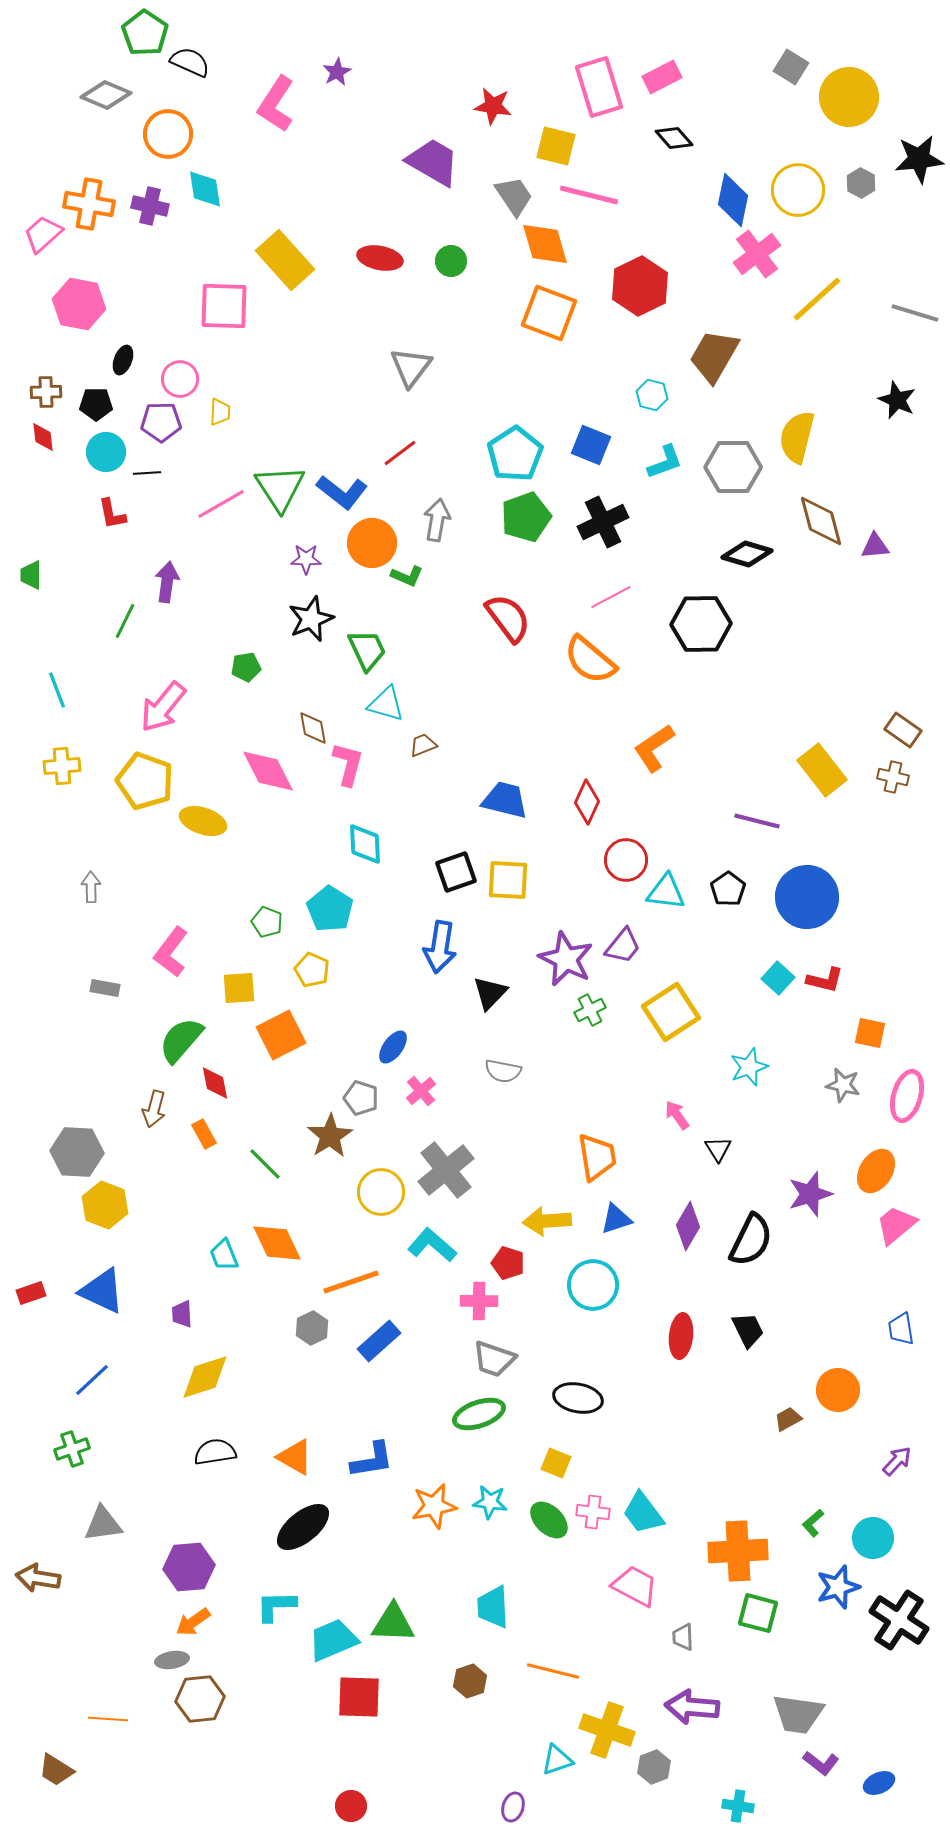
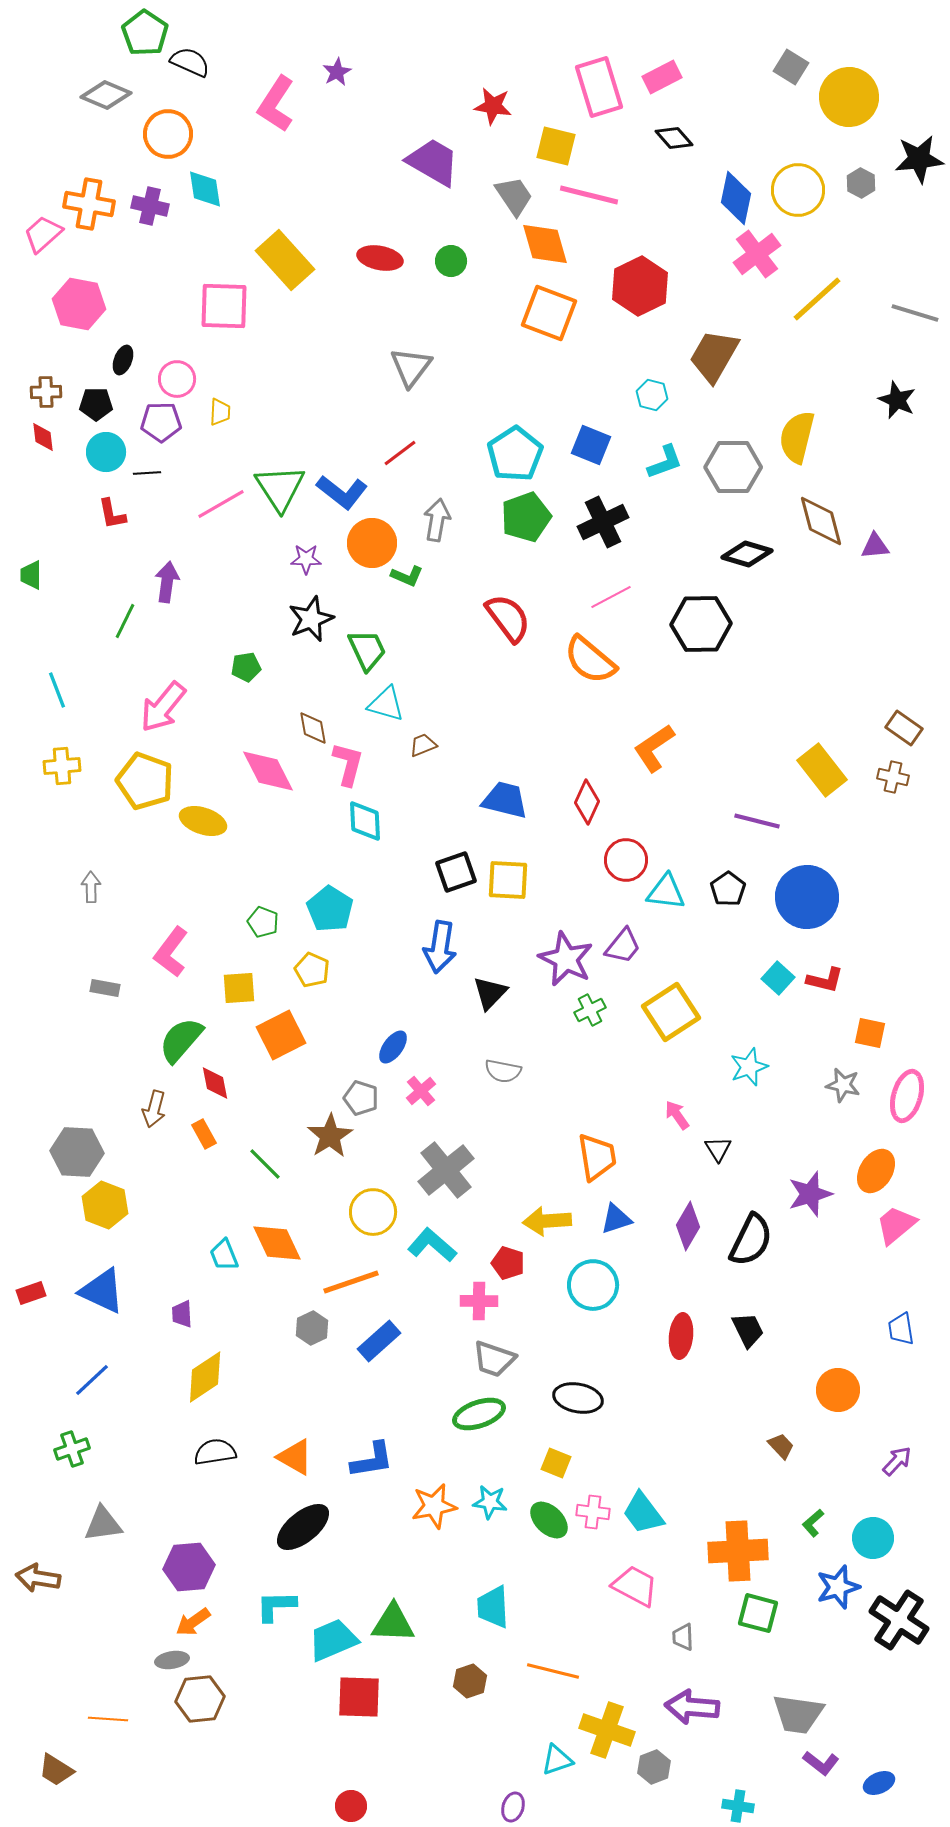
blue diamond at (733, 200): moved 3 px right, 2 px up
pink circle at (180, 379): moved 3 px left
brown rectangle at (903, 730): moved 1 px right, 2 px up
cyan diamond at (365, 844): moved 23 px up
green pentagon at (267, 922): moved 4 px left
yellow circle at (381, 1192): moved 8 px left, 20 px down
yellow diamond at (205, 1377): rotated 16 degrees counterclockwise
brown trapezoid at (788, 1419): moved 7 px left, 27 px down; rotated 76 degrees clockwise
